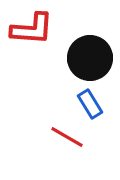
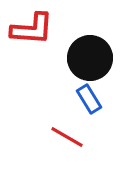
blue rectangle: moved 1 px left, 5 px up
